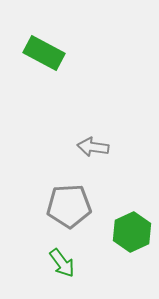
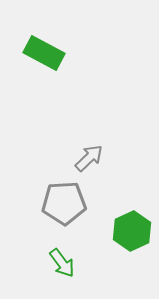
gray arrow: moved 4 px left, 11 px down; rotated 128 degrees clockwise
gray pentagon: moved 5 px left, 3 px up
green hexagon: moved 1 px up
